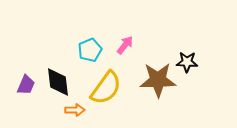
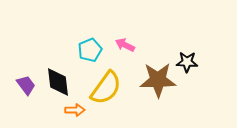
pink arrow: rotated 102 degrees counterclockwise
purple trapezoid: rotated 60 degrees counterclockwise
